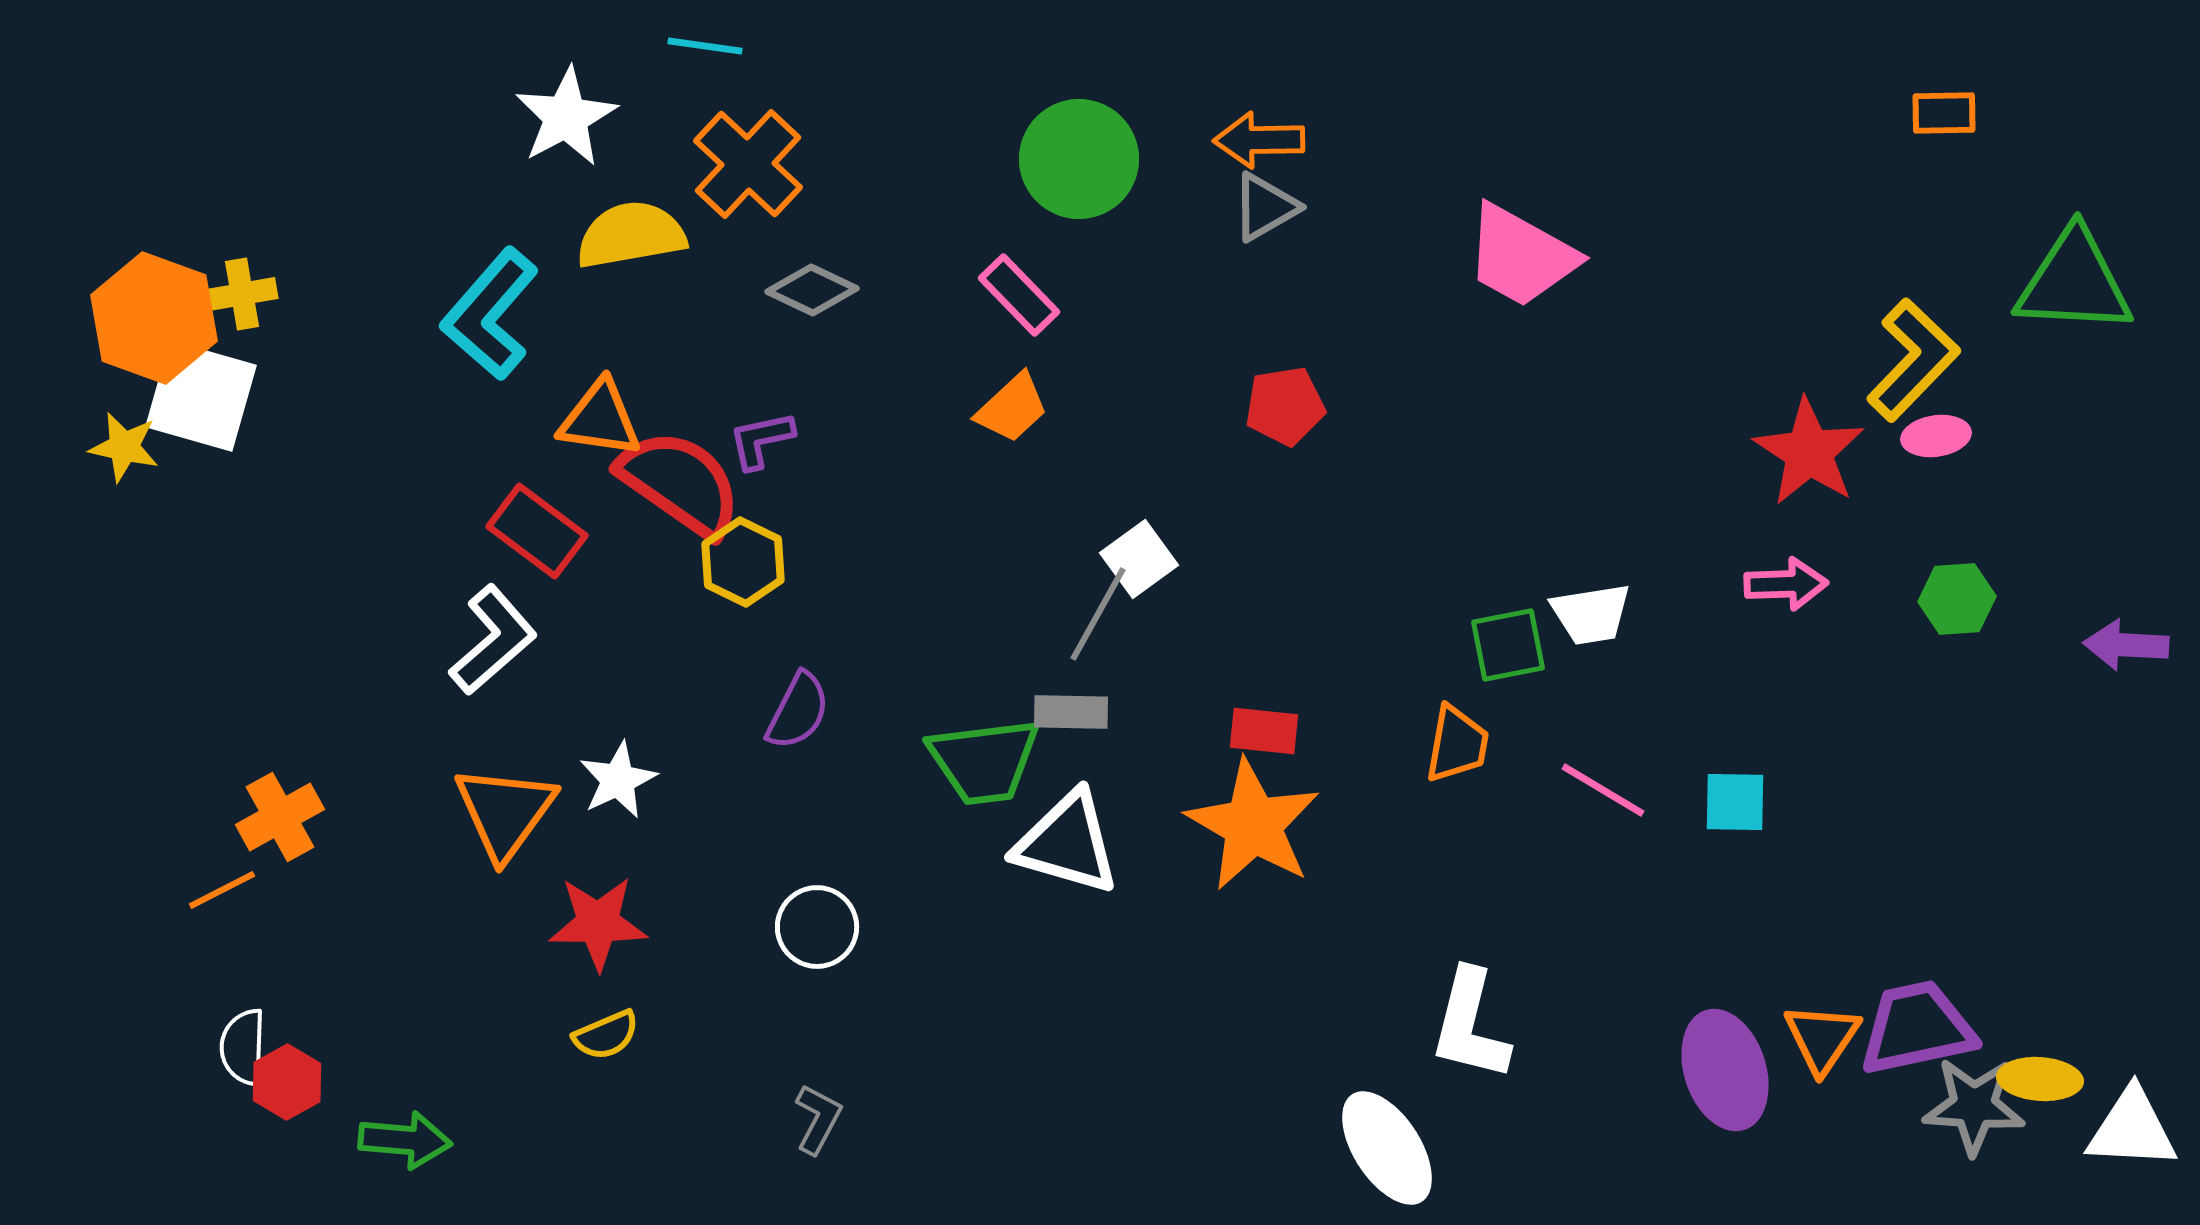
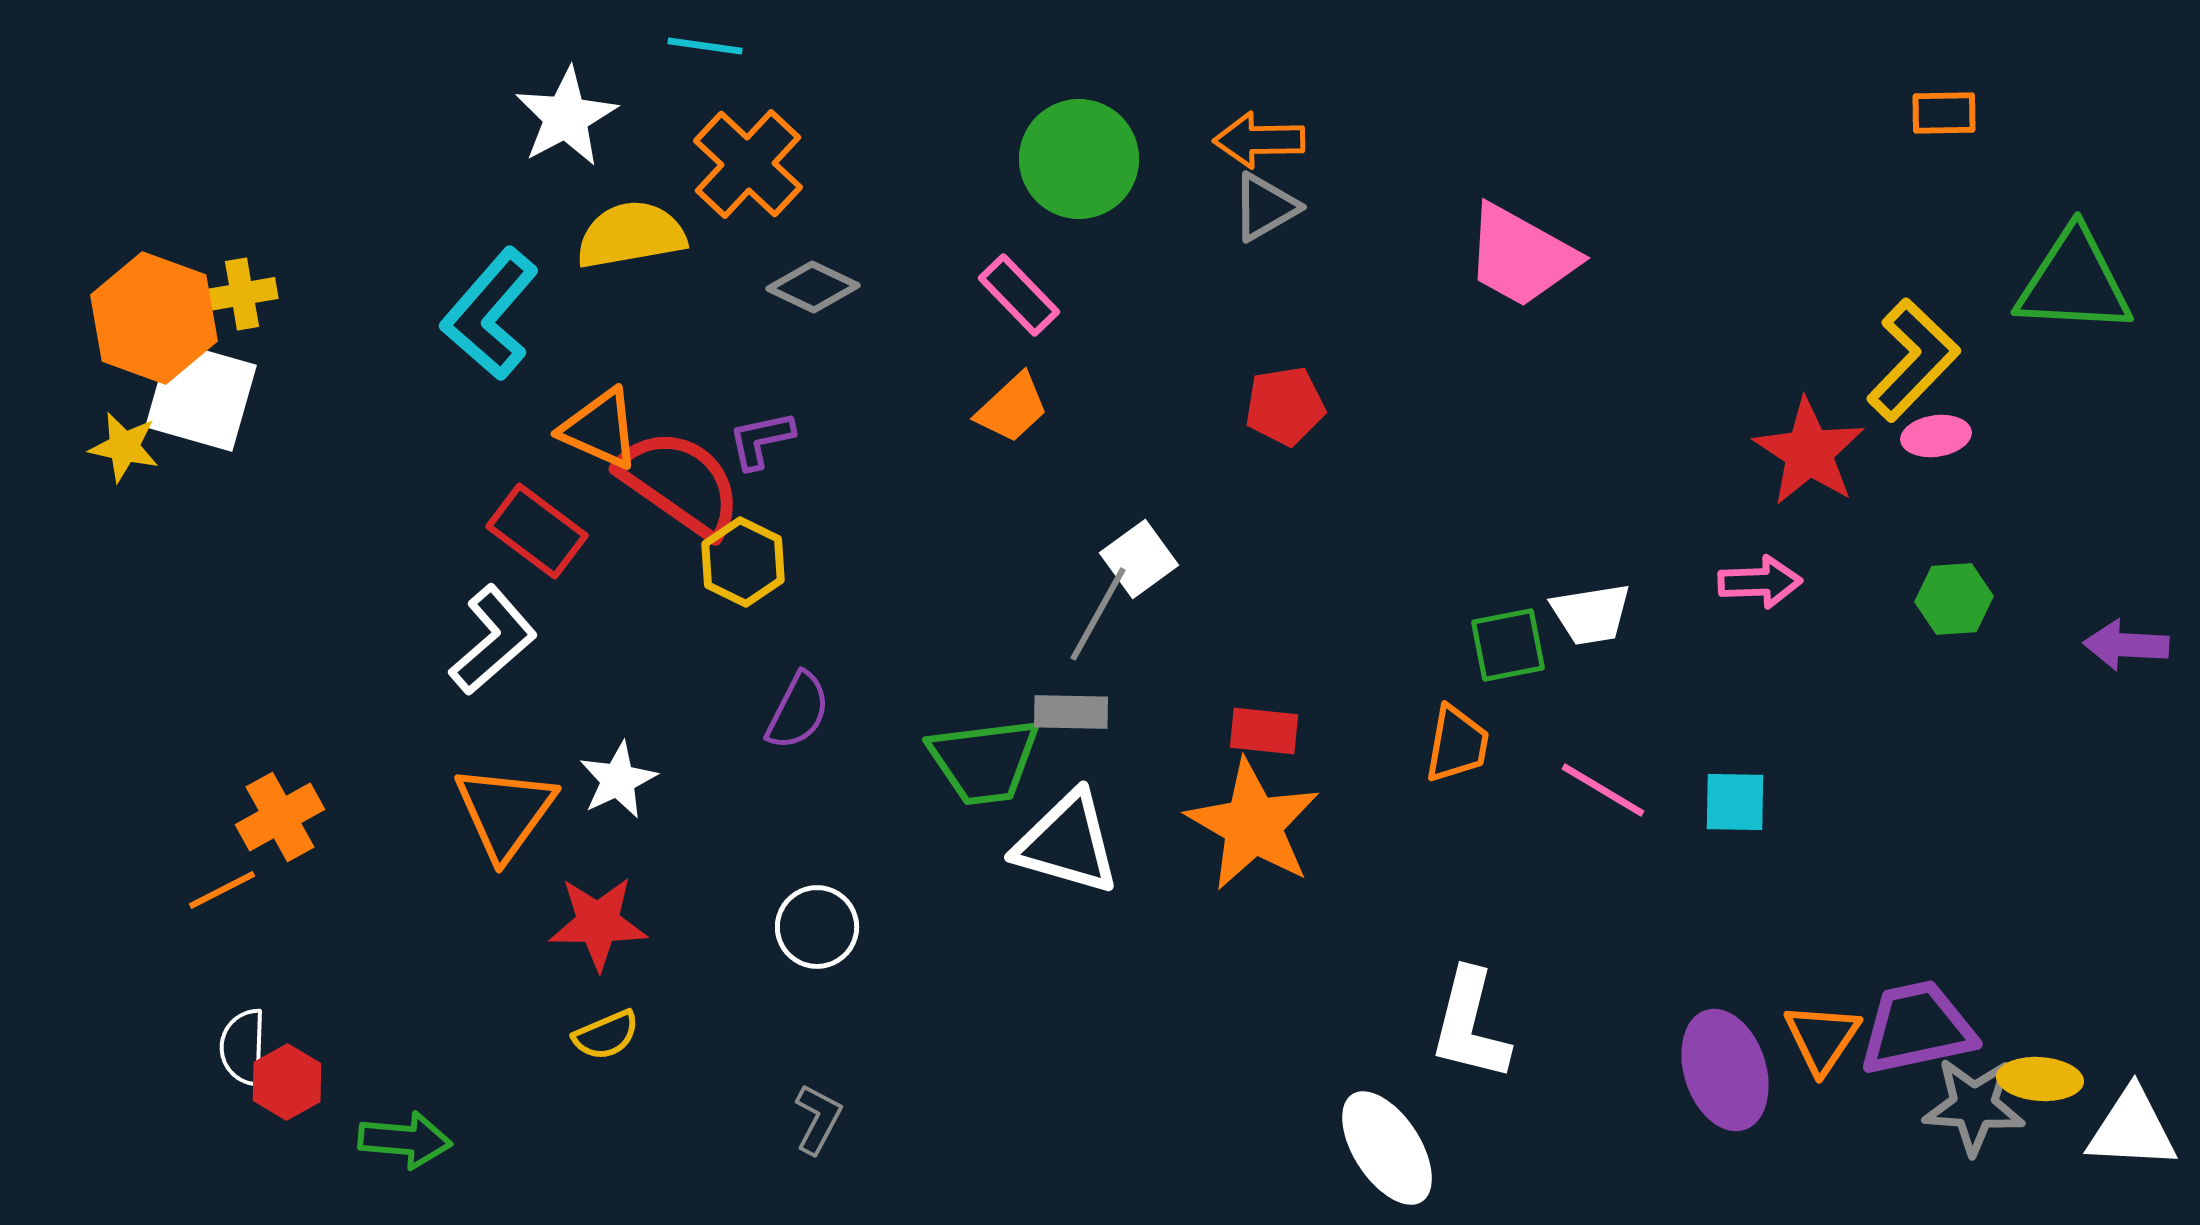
gray diamond at (812, 290): moved 1 px right, 3 px up
orange triangle at (600, 419): moved 10 px down; rotated 16 degrees clockwise
pink arrow at (1786, 584): moved 26 px left, 2 px up
green hexagon at (1957, 599): moved 3 px left
